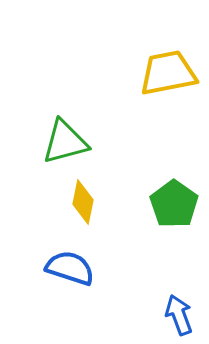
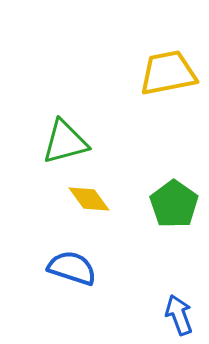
yellow diamond: moved 6 px right, 3 px up; rotated 48 degrees counterclockwise
blue semicircle: moved 2 px right
